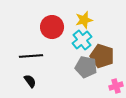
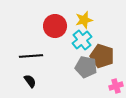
red circle: moved 3 px right, 1 px up
